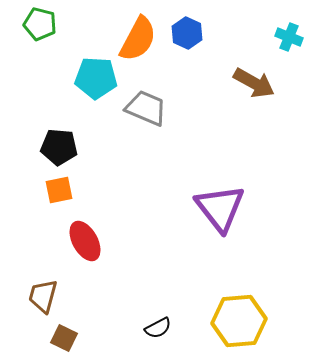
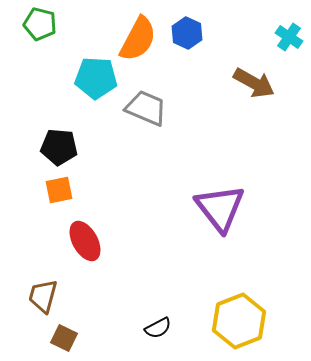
cyan cross: rotated 12 degrees clockwise
yellow hexagon: rotated 16 degrees counterclockwise
